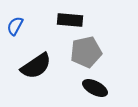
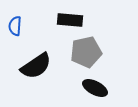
blue semicircle: rotated 24 degrees counterclockwise
